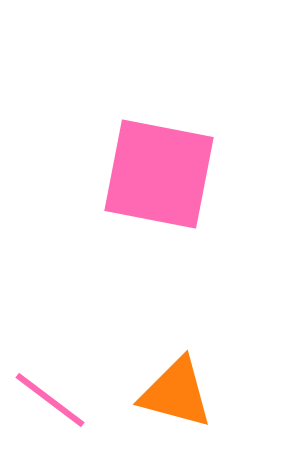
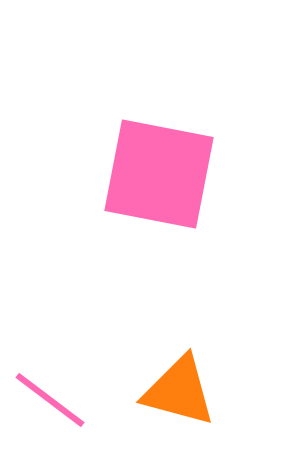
orange triangle: moved 3 px right, 2 px up
